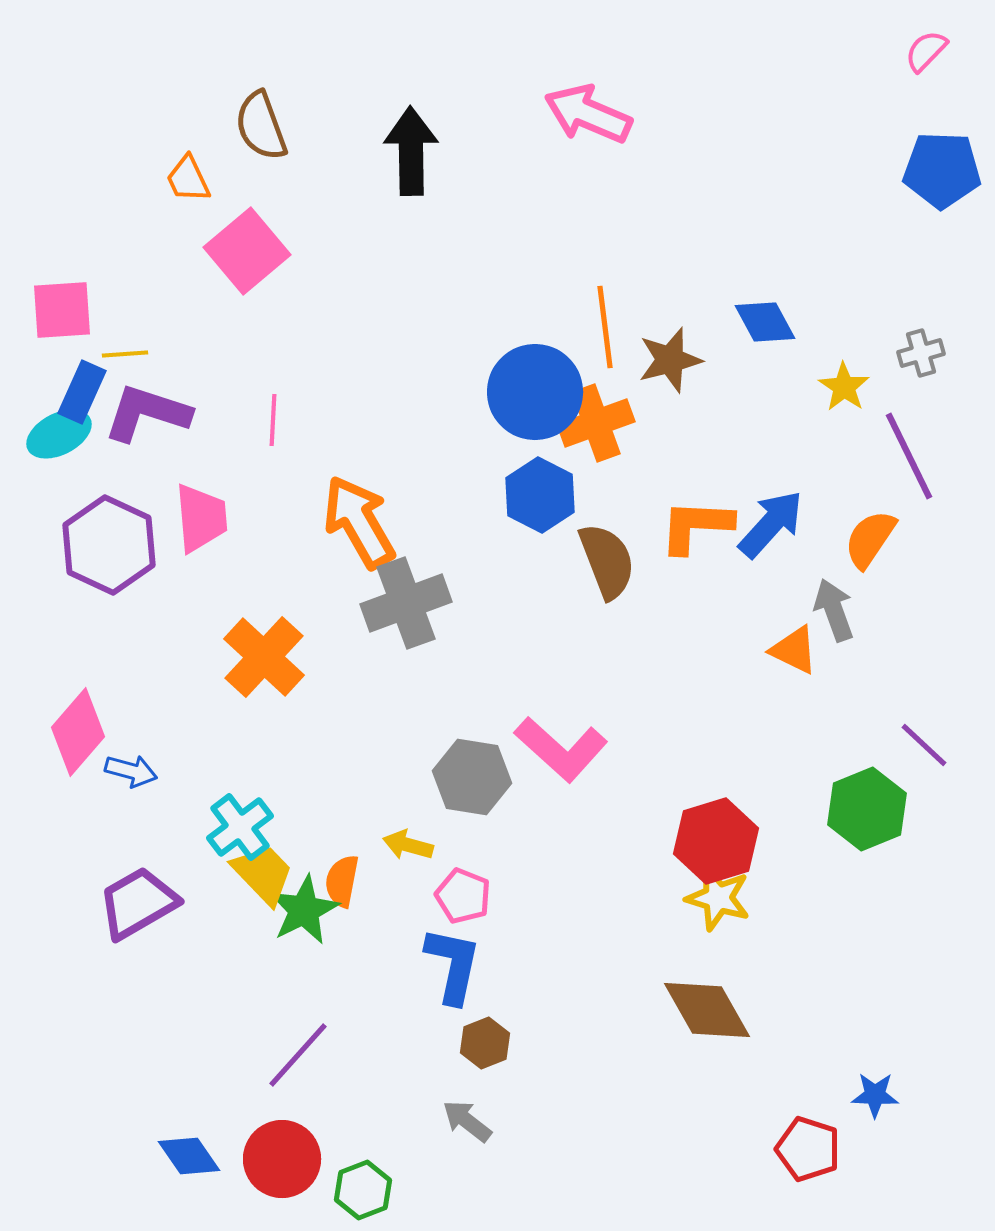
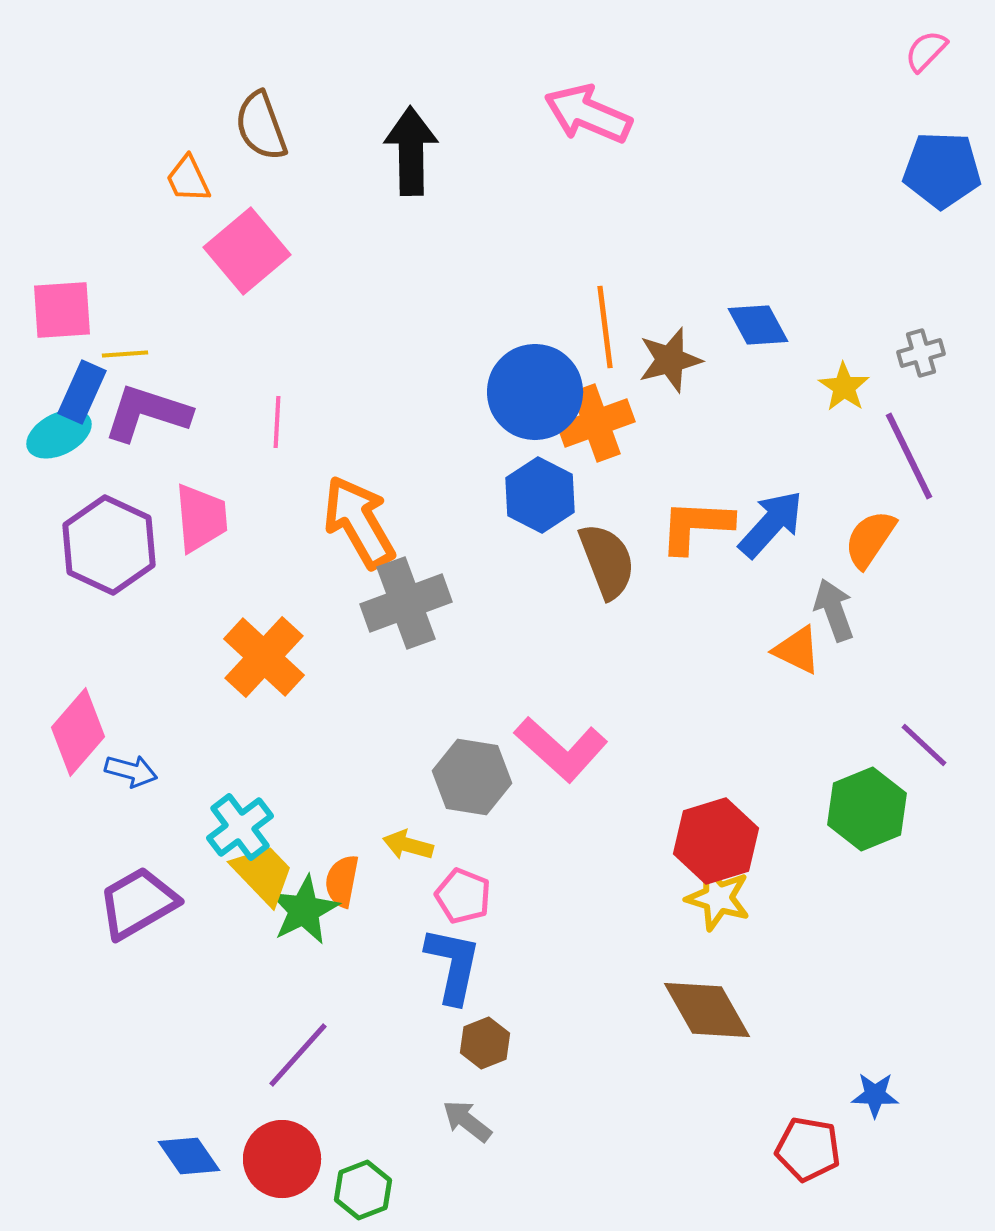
blue diamond at (765, 322): moved 7 px left, 3 px down
pink line at (273, 420): moved 4 px right, 2 px down
orange triangle at (794, 650): moved 3 px right
red pentagon at (808, 1149): rotated 8 degrees counterclockwise
